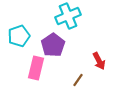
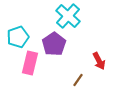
cyan cross: rotated 25 degrees counterclockwise
cyan pentagon: moved 1 px left, 1 px down
purple pentagon: moved 1 px right, 1 px up
pink rectangle: moved 6 px left, 5 px up
